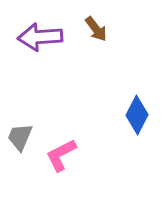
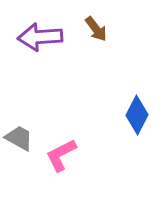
gray trapezoid: moved 1 px left, 1 px down; rotated 96 degrees clockwise
